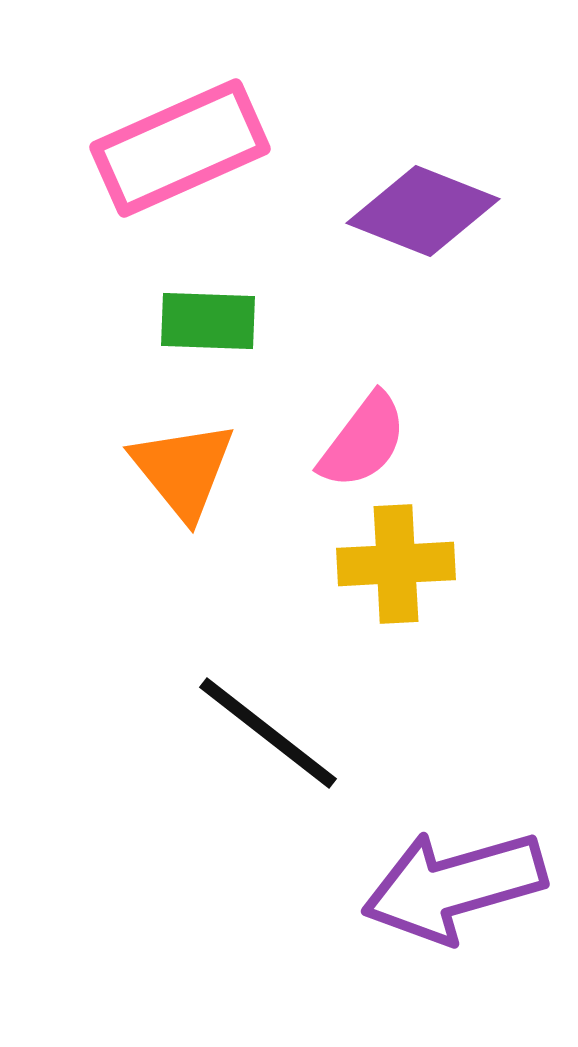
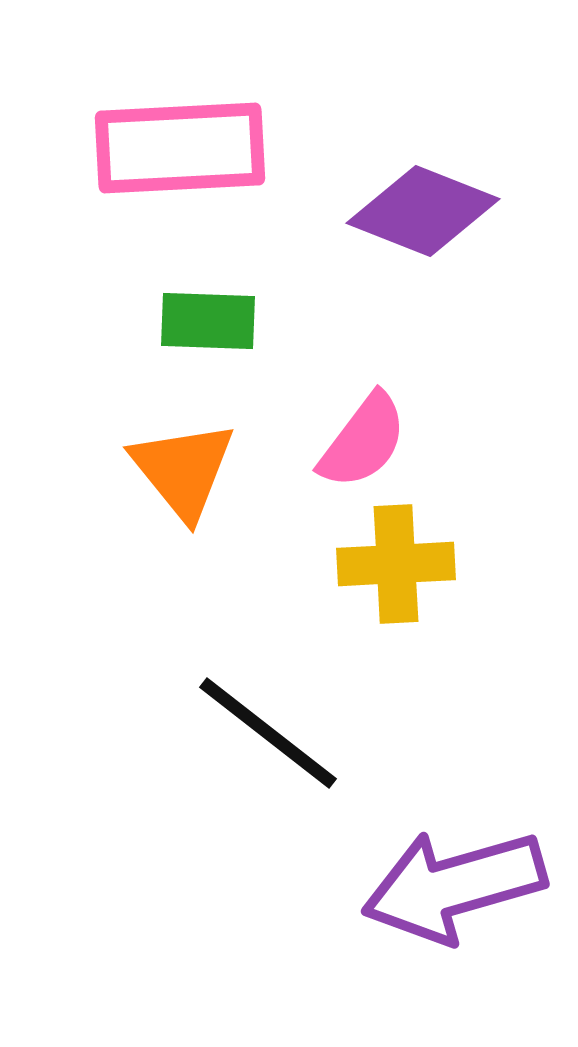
pink rectangle: rotated 21 degrees clockwise
